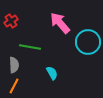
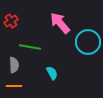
orange line: rotated 63 degrees clockwise
